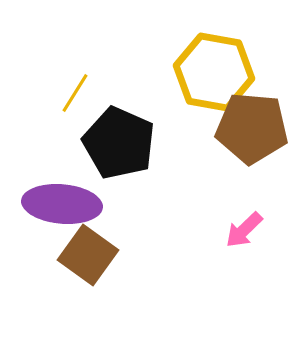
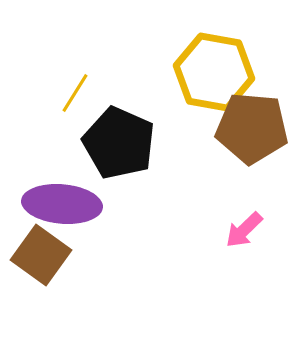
brown square: moved 47 px left
